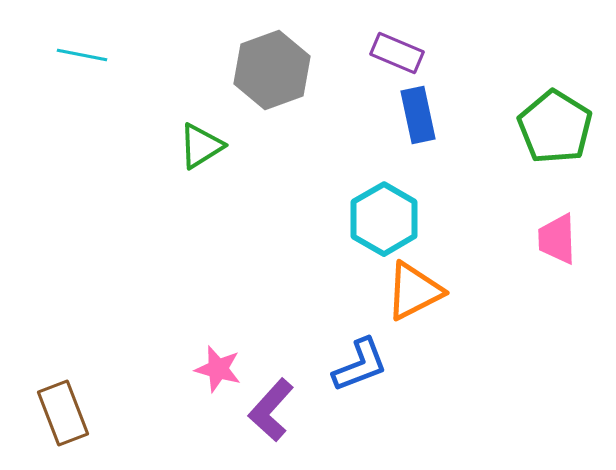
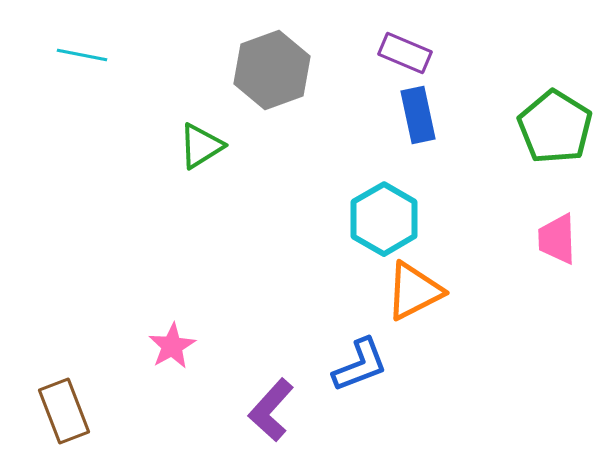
purple rectangle: moved 8 px right
pink star: moved 46 px left, 23 px up; rotated 27 degrees clockwise
brown rectangle: moved 1 px right, 2 px up
